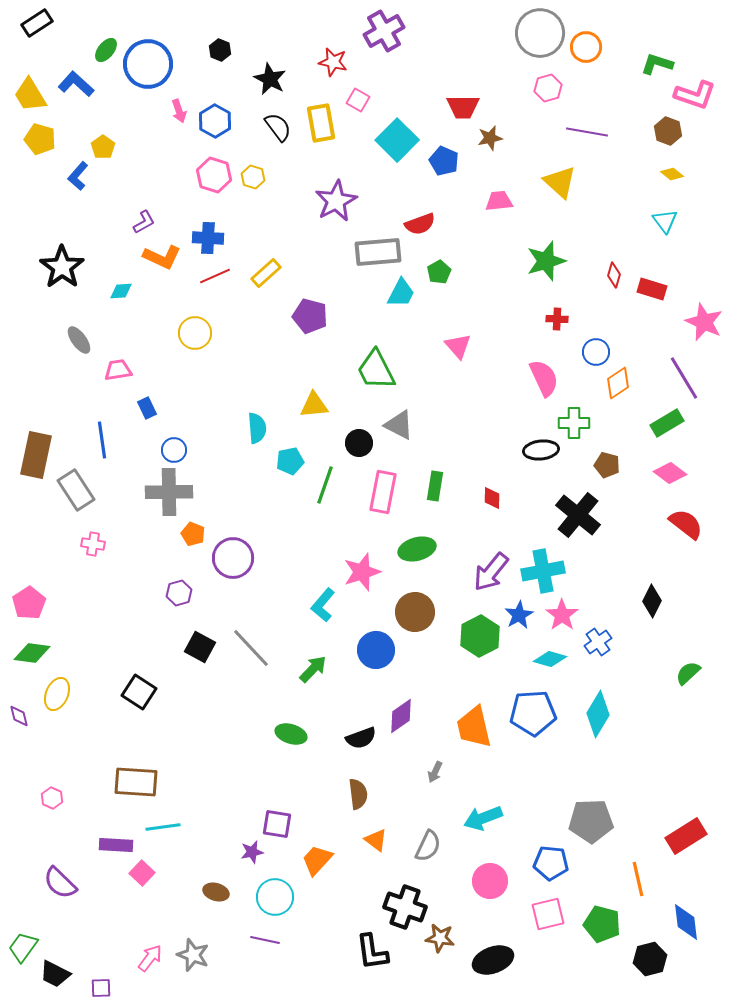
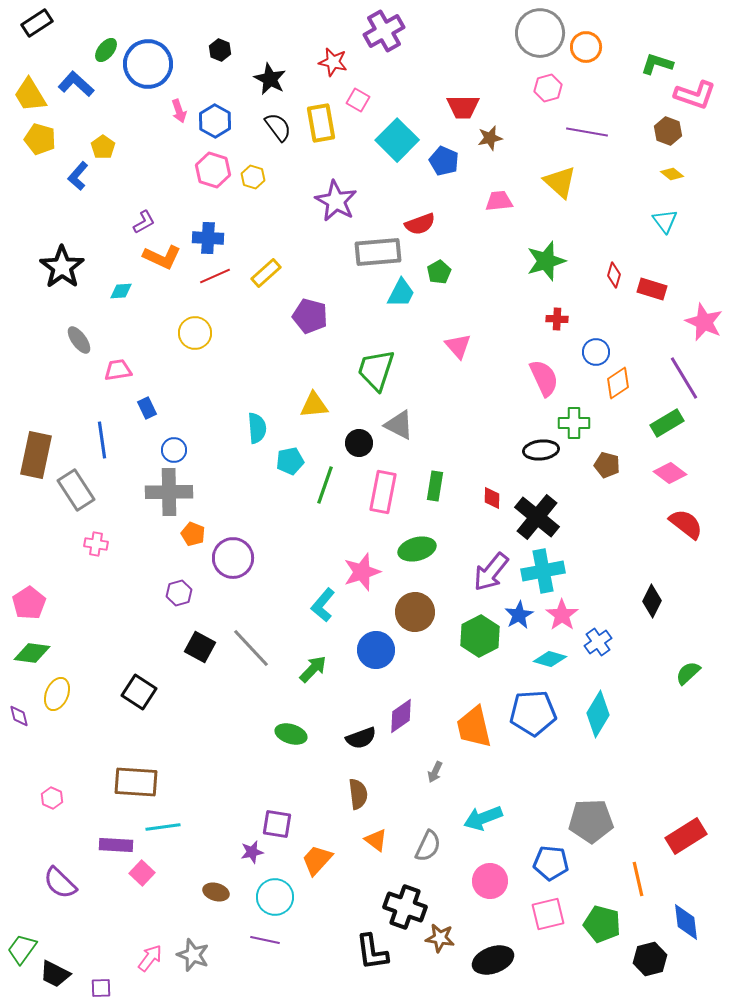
pink hexagon at (214, 175): moved 1 px left, 5 px up
purple star at (336, 201): rotated 15 degrees counterclockwise
green trapezoid at (376, 370): rotated 45 degrees clockwise
black cross at (578, 515): moved 41 px left, 2 px down
pink cross at (93, 544): moved 3 px right
green trapezoid at (23, 947): moved 1 px left, 2 px down
